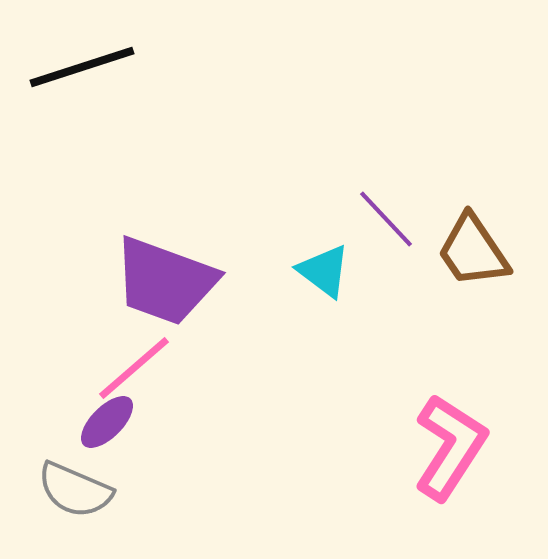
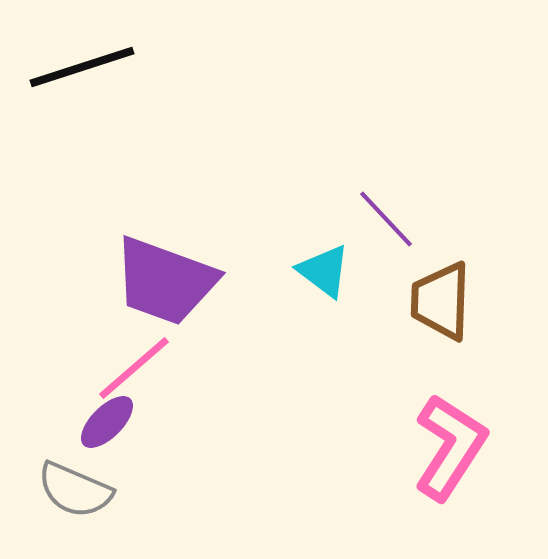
brown trapezoid: moved 32 px left, 50 px down; rotated 36 degrees clockwise
